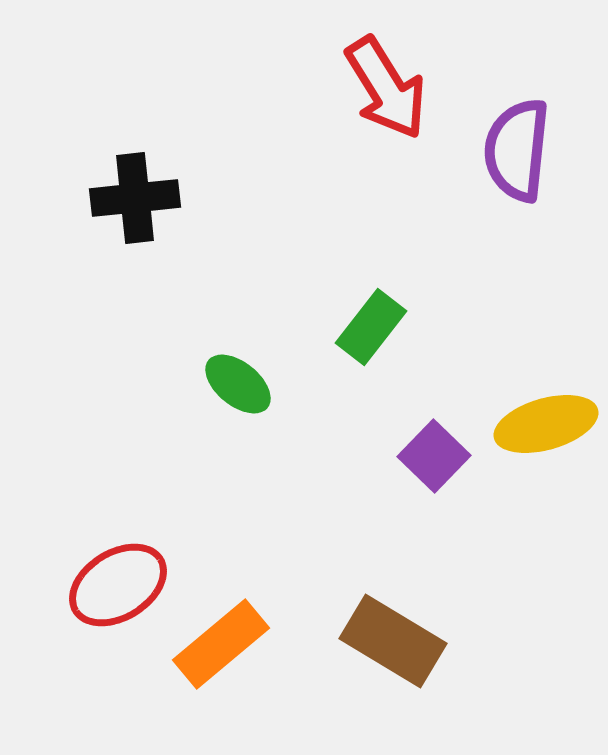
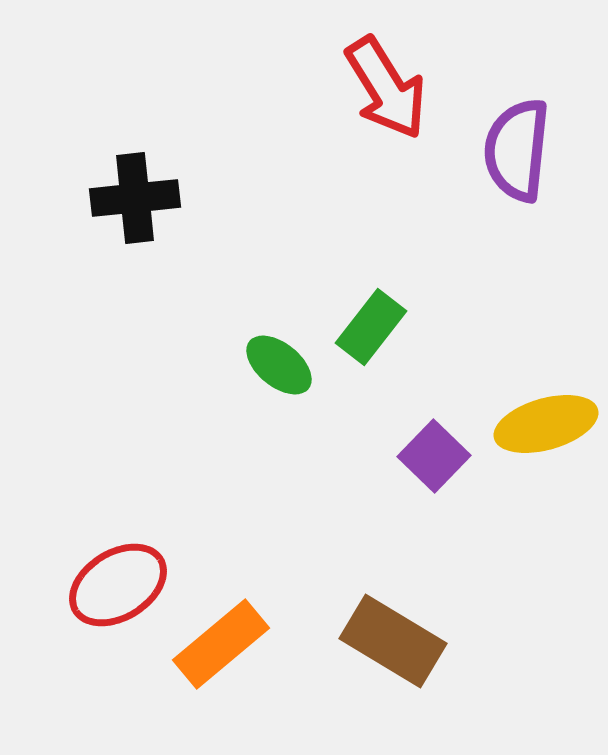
green ellipse: moved 41 px right, 19 px up
